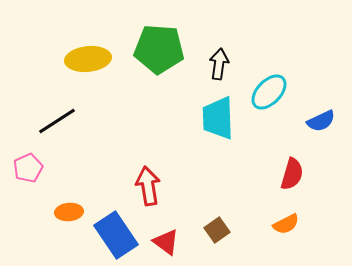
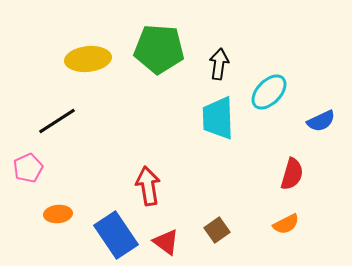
orange ellipse: moved 11 px left, 2 px down
